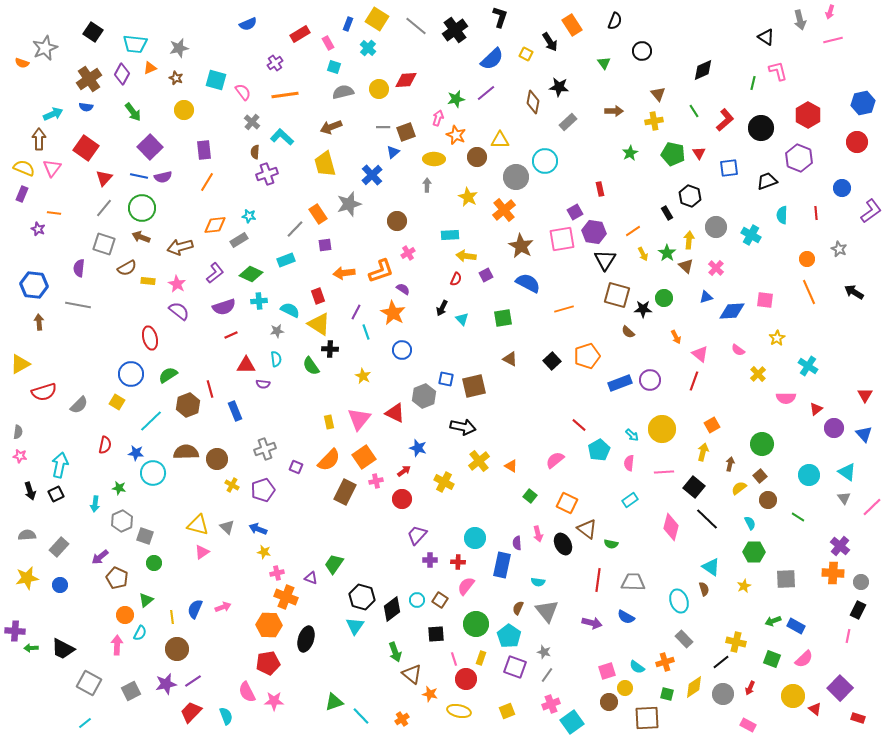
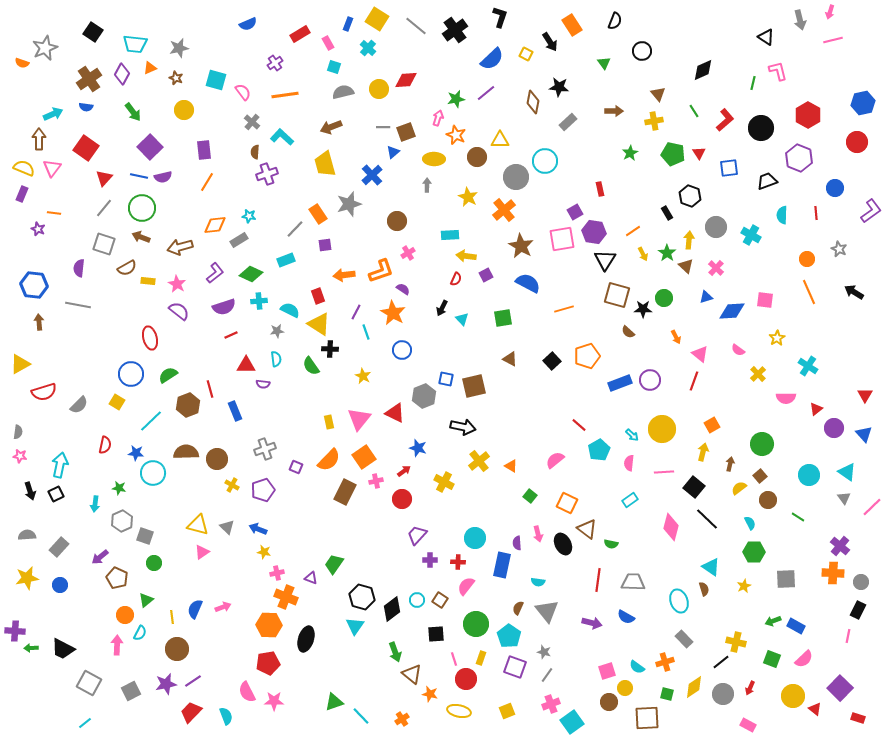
blue circle at (842, 188): moved 7 px left
orange arrow at (344, 273): moved 2 px down
